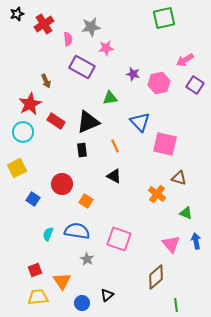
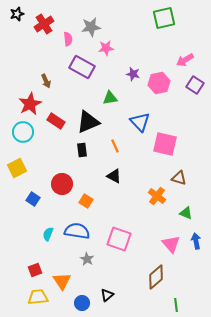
orange cross at (157, 194): moved 2 px down
